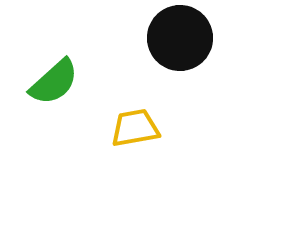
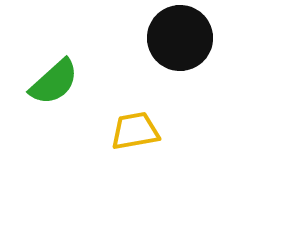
yellow trapezoid: moved 3 px down
